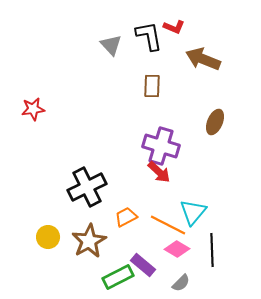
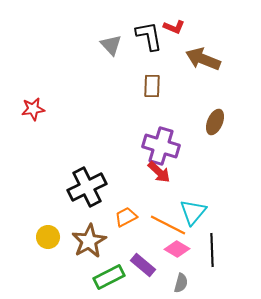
green rectangle: moved 9 px left
gray semicircle: rotated 30 degrees counterclockwise
